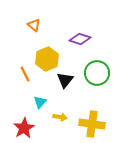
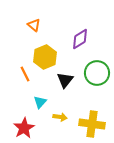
purple diamond: rotated 50 degrees counterclockwise
yellow hexagon: moved 2 px left, 2 px up
